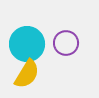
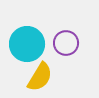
yellow semicircle: moved 13 px right, 3 px down
